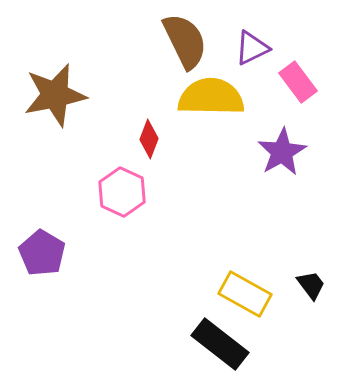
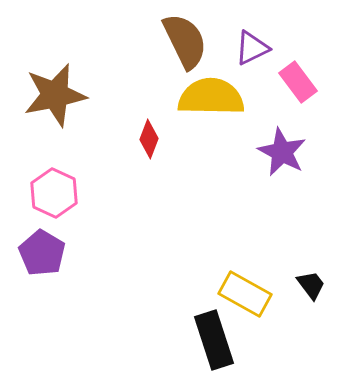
purple star: rotated 15 degrees counterclockwise
pink hexagon: moved 68 px left, 1 px down
black rectangle: moved 6 px left, 4 px up; rotated 34 degrees clockwise
